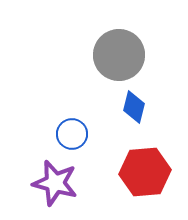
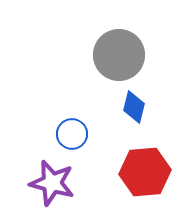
purple star: moved 3 px left
